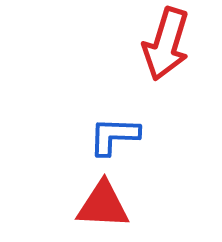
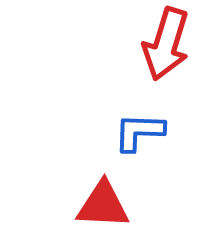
blue L-shape: moved 25 px right, 4 px up
